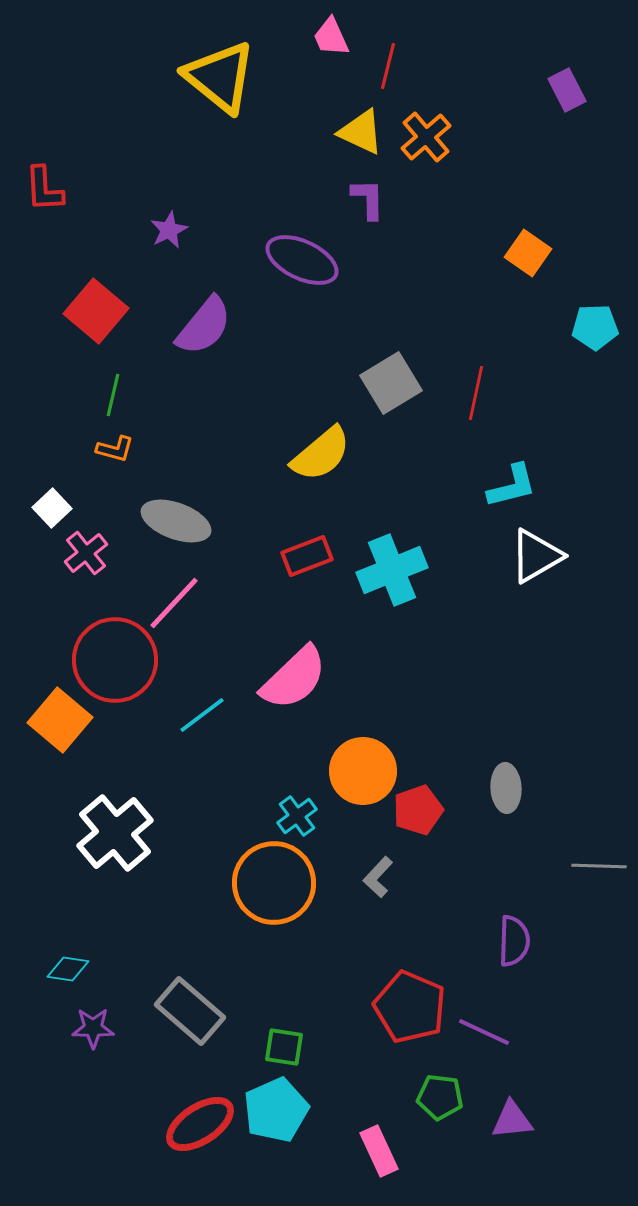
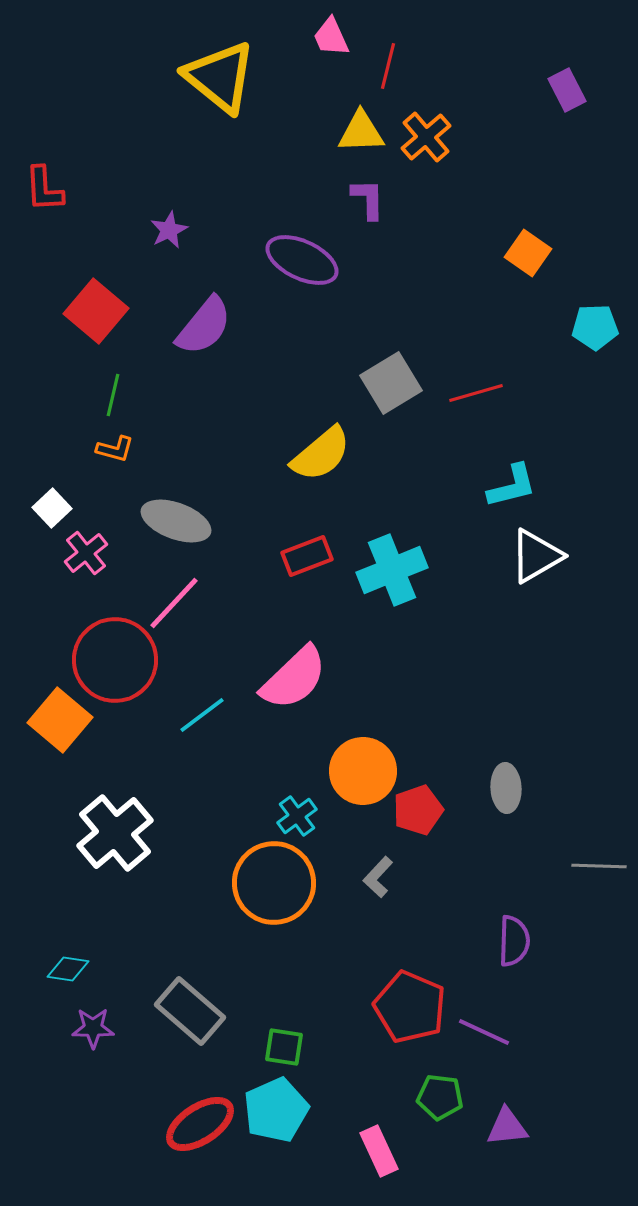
yellow triangle at (361, 132): rotated 27 degrees counterclockwise
red line at (476, 393): rotated 62 degrees clockwise
purple triangle at (512, 1120): moved 5 px left, 7 px down
